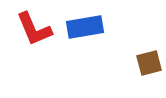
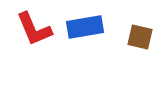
brown square: moved 9 px left, 26 px up; rotated 28 degrees clockwise
